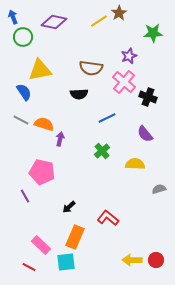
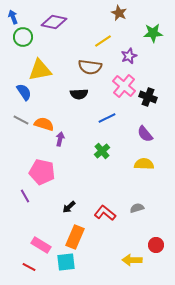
brown star: rotated 14 degrees counterclockwise
yellow line: moved 4 px right, 20 px down
brown semicircle: moved 1 px left, 1 px up
pink cross: moved 4 px down
yellow semicircle: moved 9 px right
gray semicircle: moved 22 px left, 19 px down
red L-shape: moved 3 px left, 5 px up
pink rectangle: rotated 12 degrees counterclockwise
red circle: moved 15 px up
